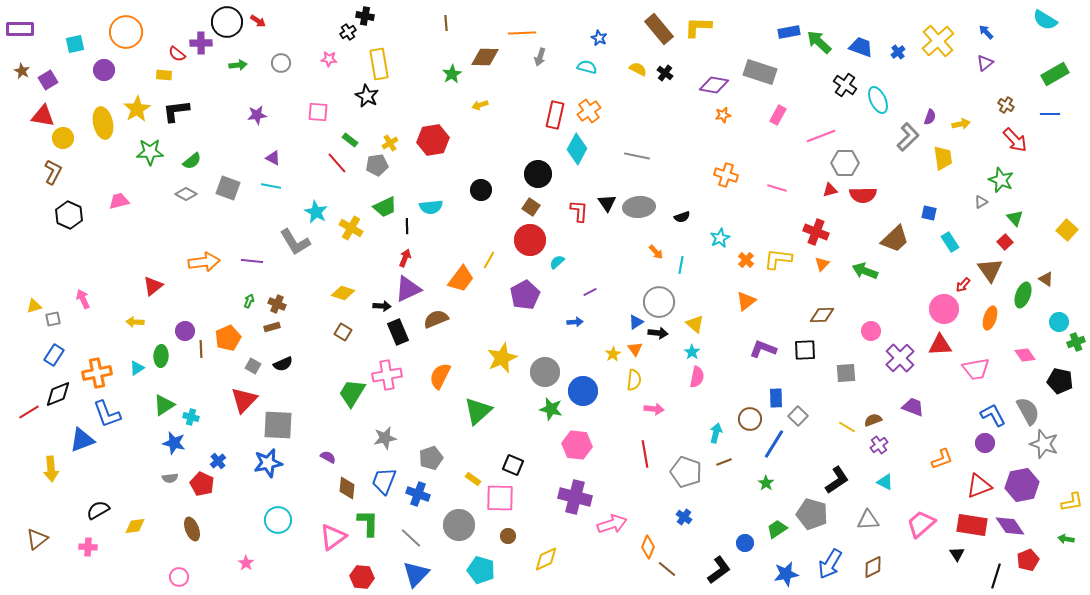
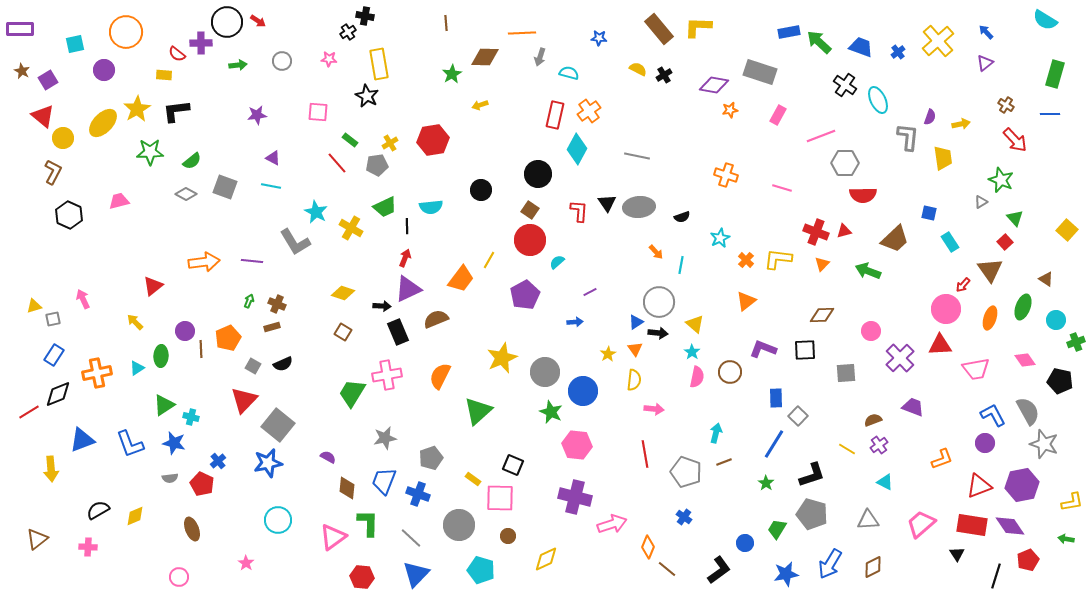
blue star at (599, 38): rotated 21 degrees counterclockwise
gray circle at (281, 63): moved 1 px right, 2 px up
cyan semicircle at (587, 67): moved 18 px left, 6 px down
black cross at (665, 73): moved 1 px left, 2 px down; rotated 21 degrees clockwise
green rectangle at (1055, 74): rotated 44 degrees counterclockwise
orange star at (723, 115): moved 7 px right, 5 px up
red triangle at (43, 116): rotated 30 degrees clockwise
yellow ellipse at (103, 123): rotated 56 degrees clockwise
gray L-shape at (908, 137): rotated 40 degrees counterclockwise
gray square at (228, 188): moved 3 px left, 1 px up
pink line at (777, 188): moved 5 px right
red triangle at (830, 190): moved 14 px right, 41 px down
brown square at (531, 207): moved 1 px left, 3 px down
green arrow at (865, 271): moved 3 px right
green ellipse at (1023, 295): moved 12 px down
pink circle at (944, 309): moved 2 px right
yellow arrow at (135, 322): rotated 42 degrees clockwise
cyan circle at (1059, 322): moved 3 px left, 2 px up
yellow star at (613, 354): moved 5 px left
pink diamond at (1025, 355): moved 5 px down
green star at (551, 409): moved 3 px down; rotated 10 degrees clockwise
blue L-shape at (107, 414): moved 23 px right, 30 px down
brown circle at (750, 419): moved 20 px left, 47 px up
gray square at (278, 425): rotated 36 degrees clockwise
yellow line at (847, 427): moved 22 px down
black L-shape at (837, 480): moved 25 px left, 5 px up; rotated 16 degrees clockwise
yellow diamond at (135, 526): moved 10 px up; rotated 15 degrees counterclockwise
green trapezoid at (777, 529): rotated 25 degrees counterclockwise
